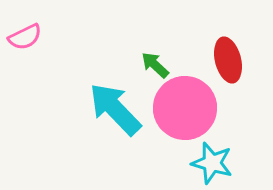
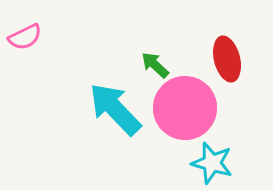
red ellipse: moved 1 px left, 1 px up
